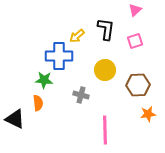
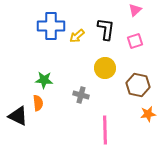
blue cross: moved 8 px left, 30 px up
yellow circle: moved 2 px up
brown hexagon: rotated 15 degrees clockwise
black triangle: moved 3 px right, 3 px up
